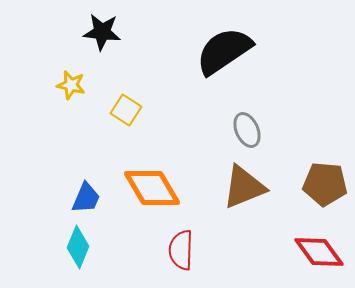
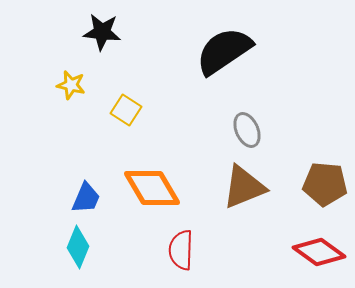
red diamond: rotated 18 degrees counterclockwise
